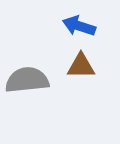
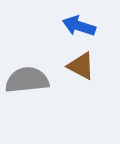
brown triangle: rotated 28 degrees clockwise
